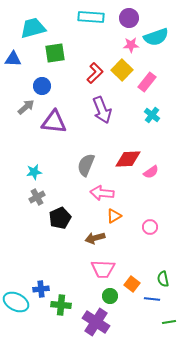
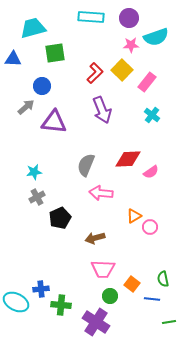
pink arrow: moved 1 px left
orange triangle: moved 20 px right
